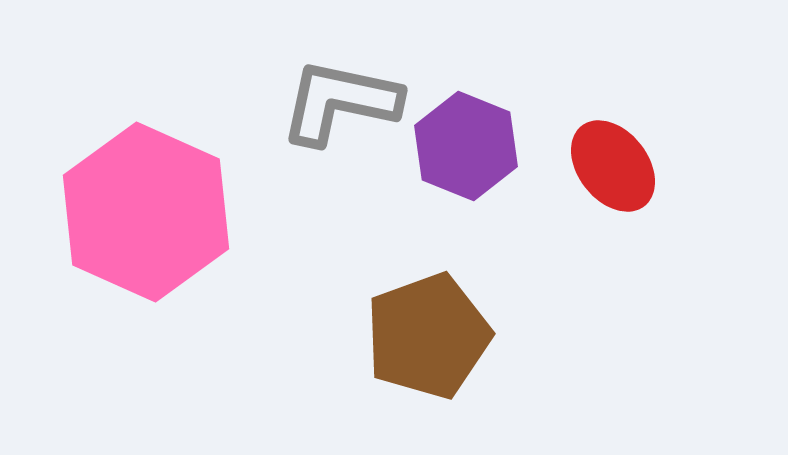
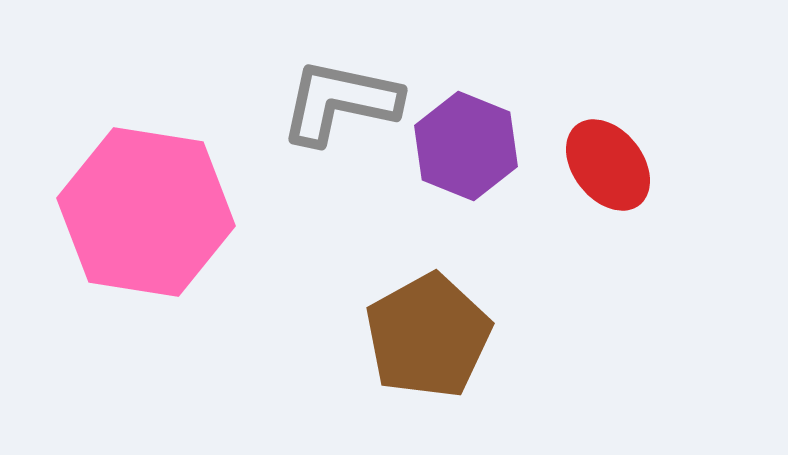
red ellipse: moved 5 px left, 1 px up
pink hexagon: rotated 15 degrees counterclockwise
brown pentagon: rotated 9 degrees counterclockwise
